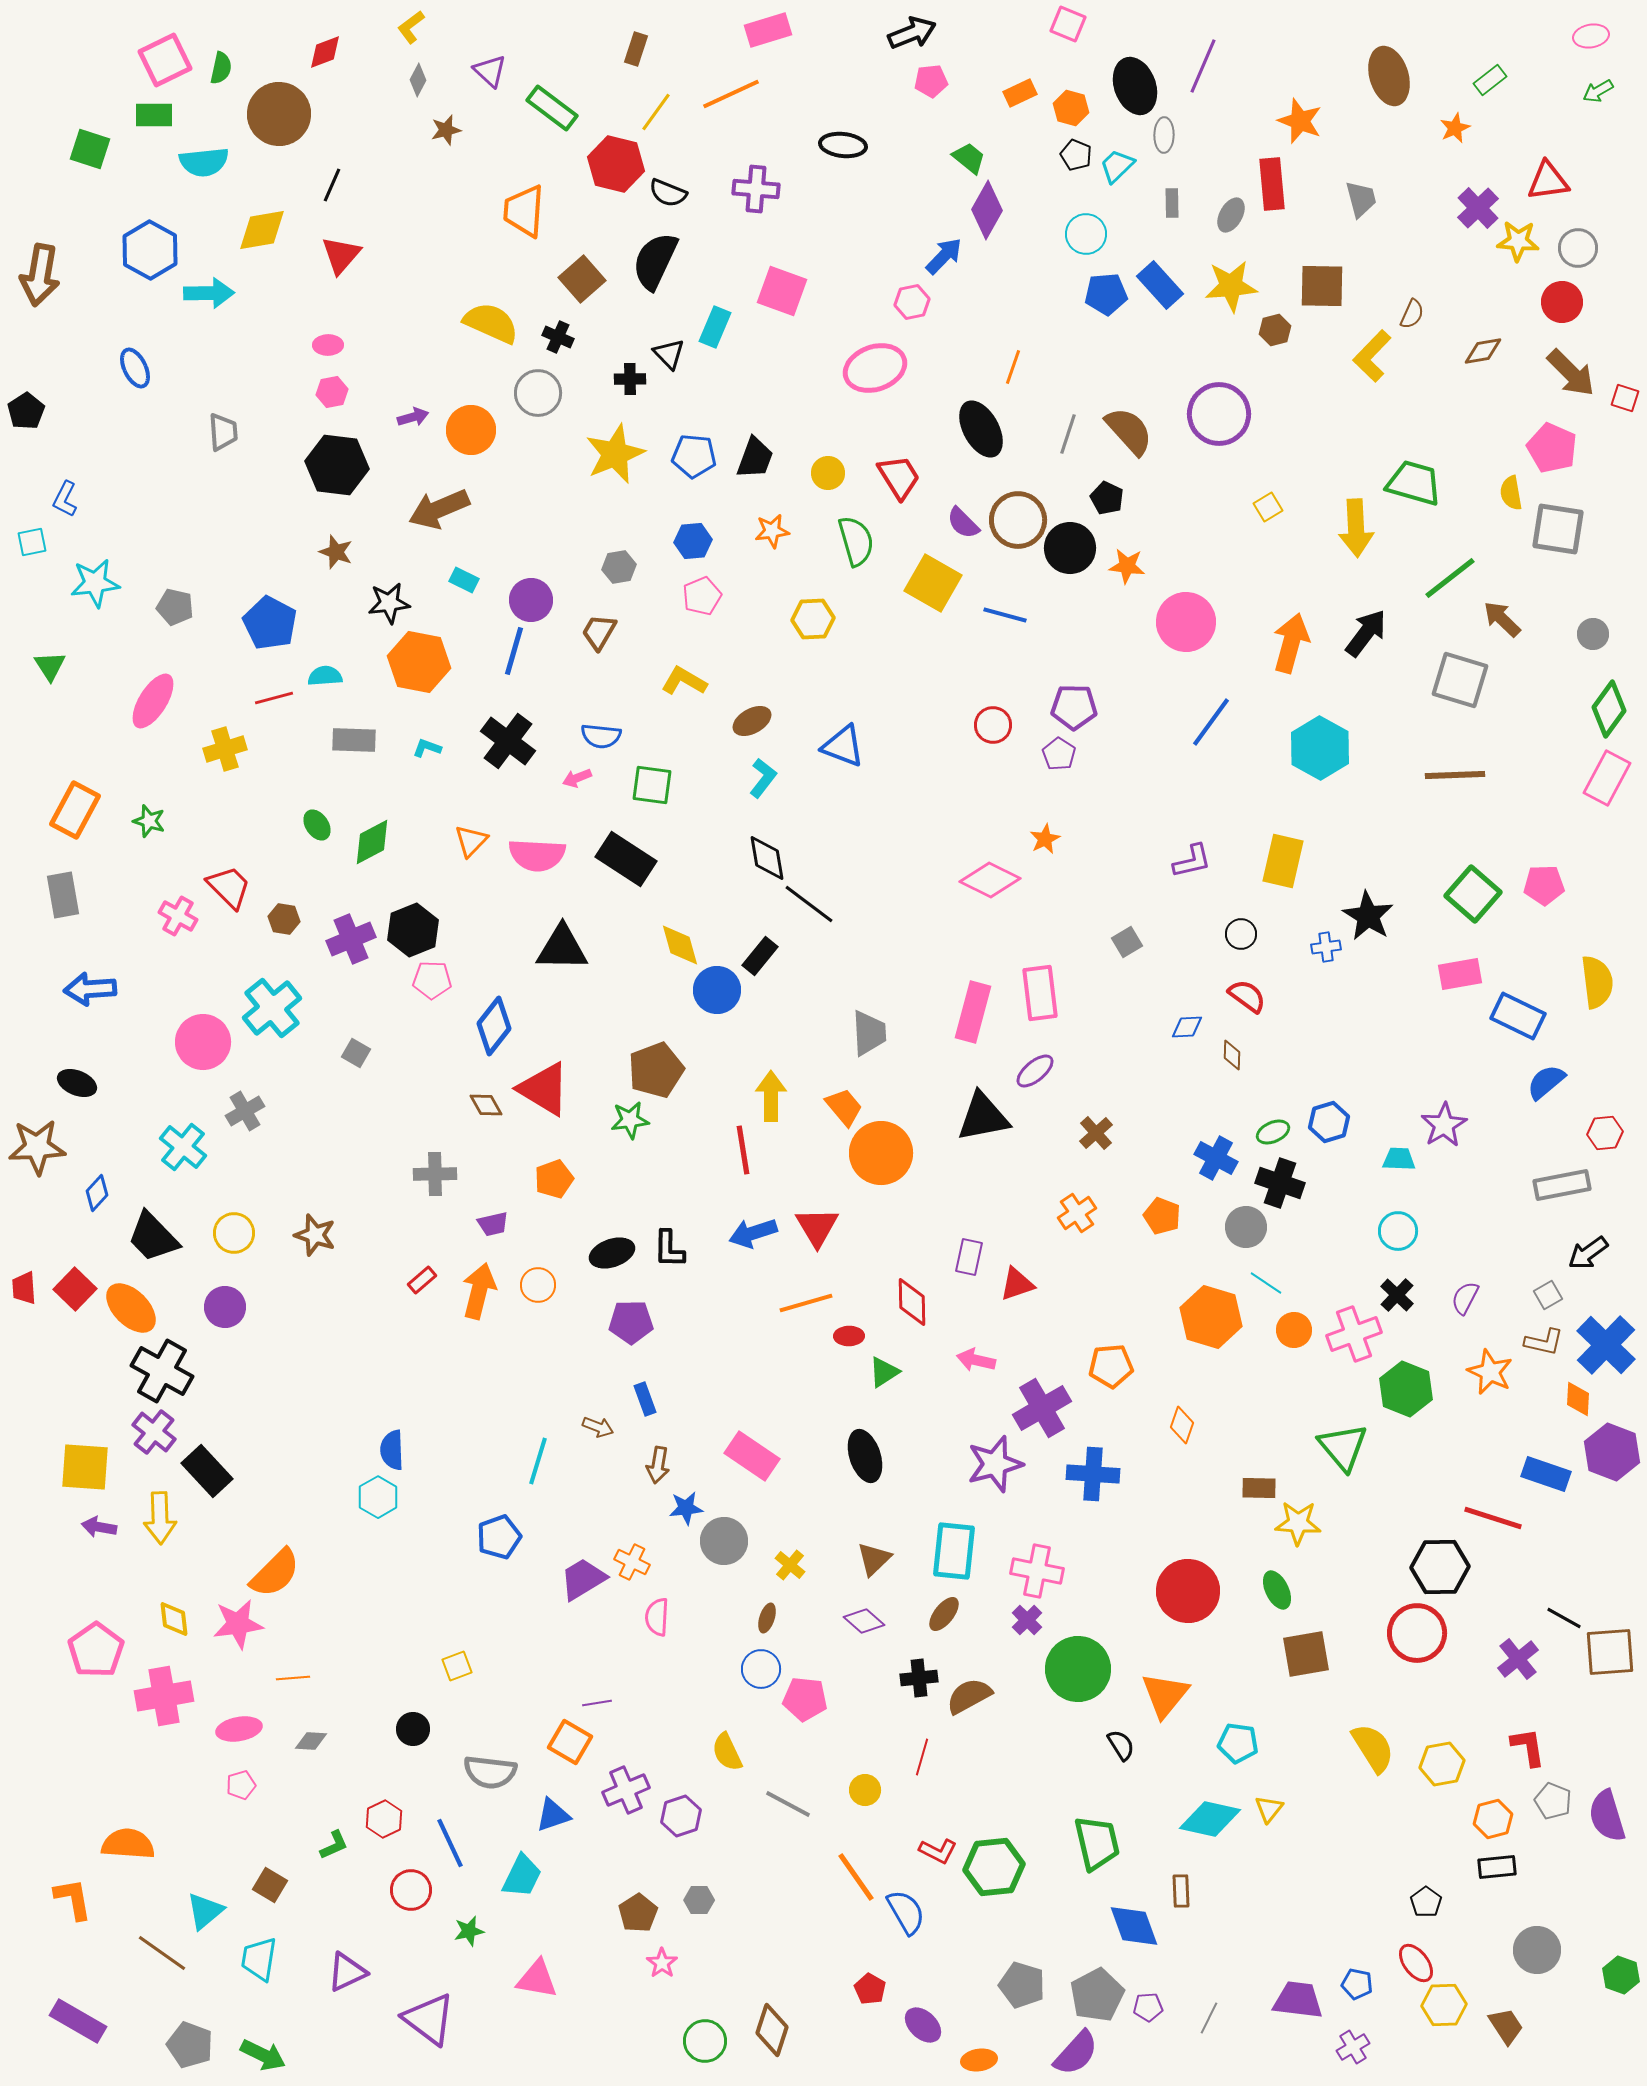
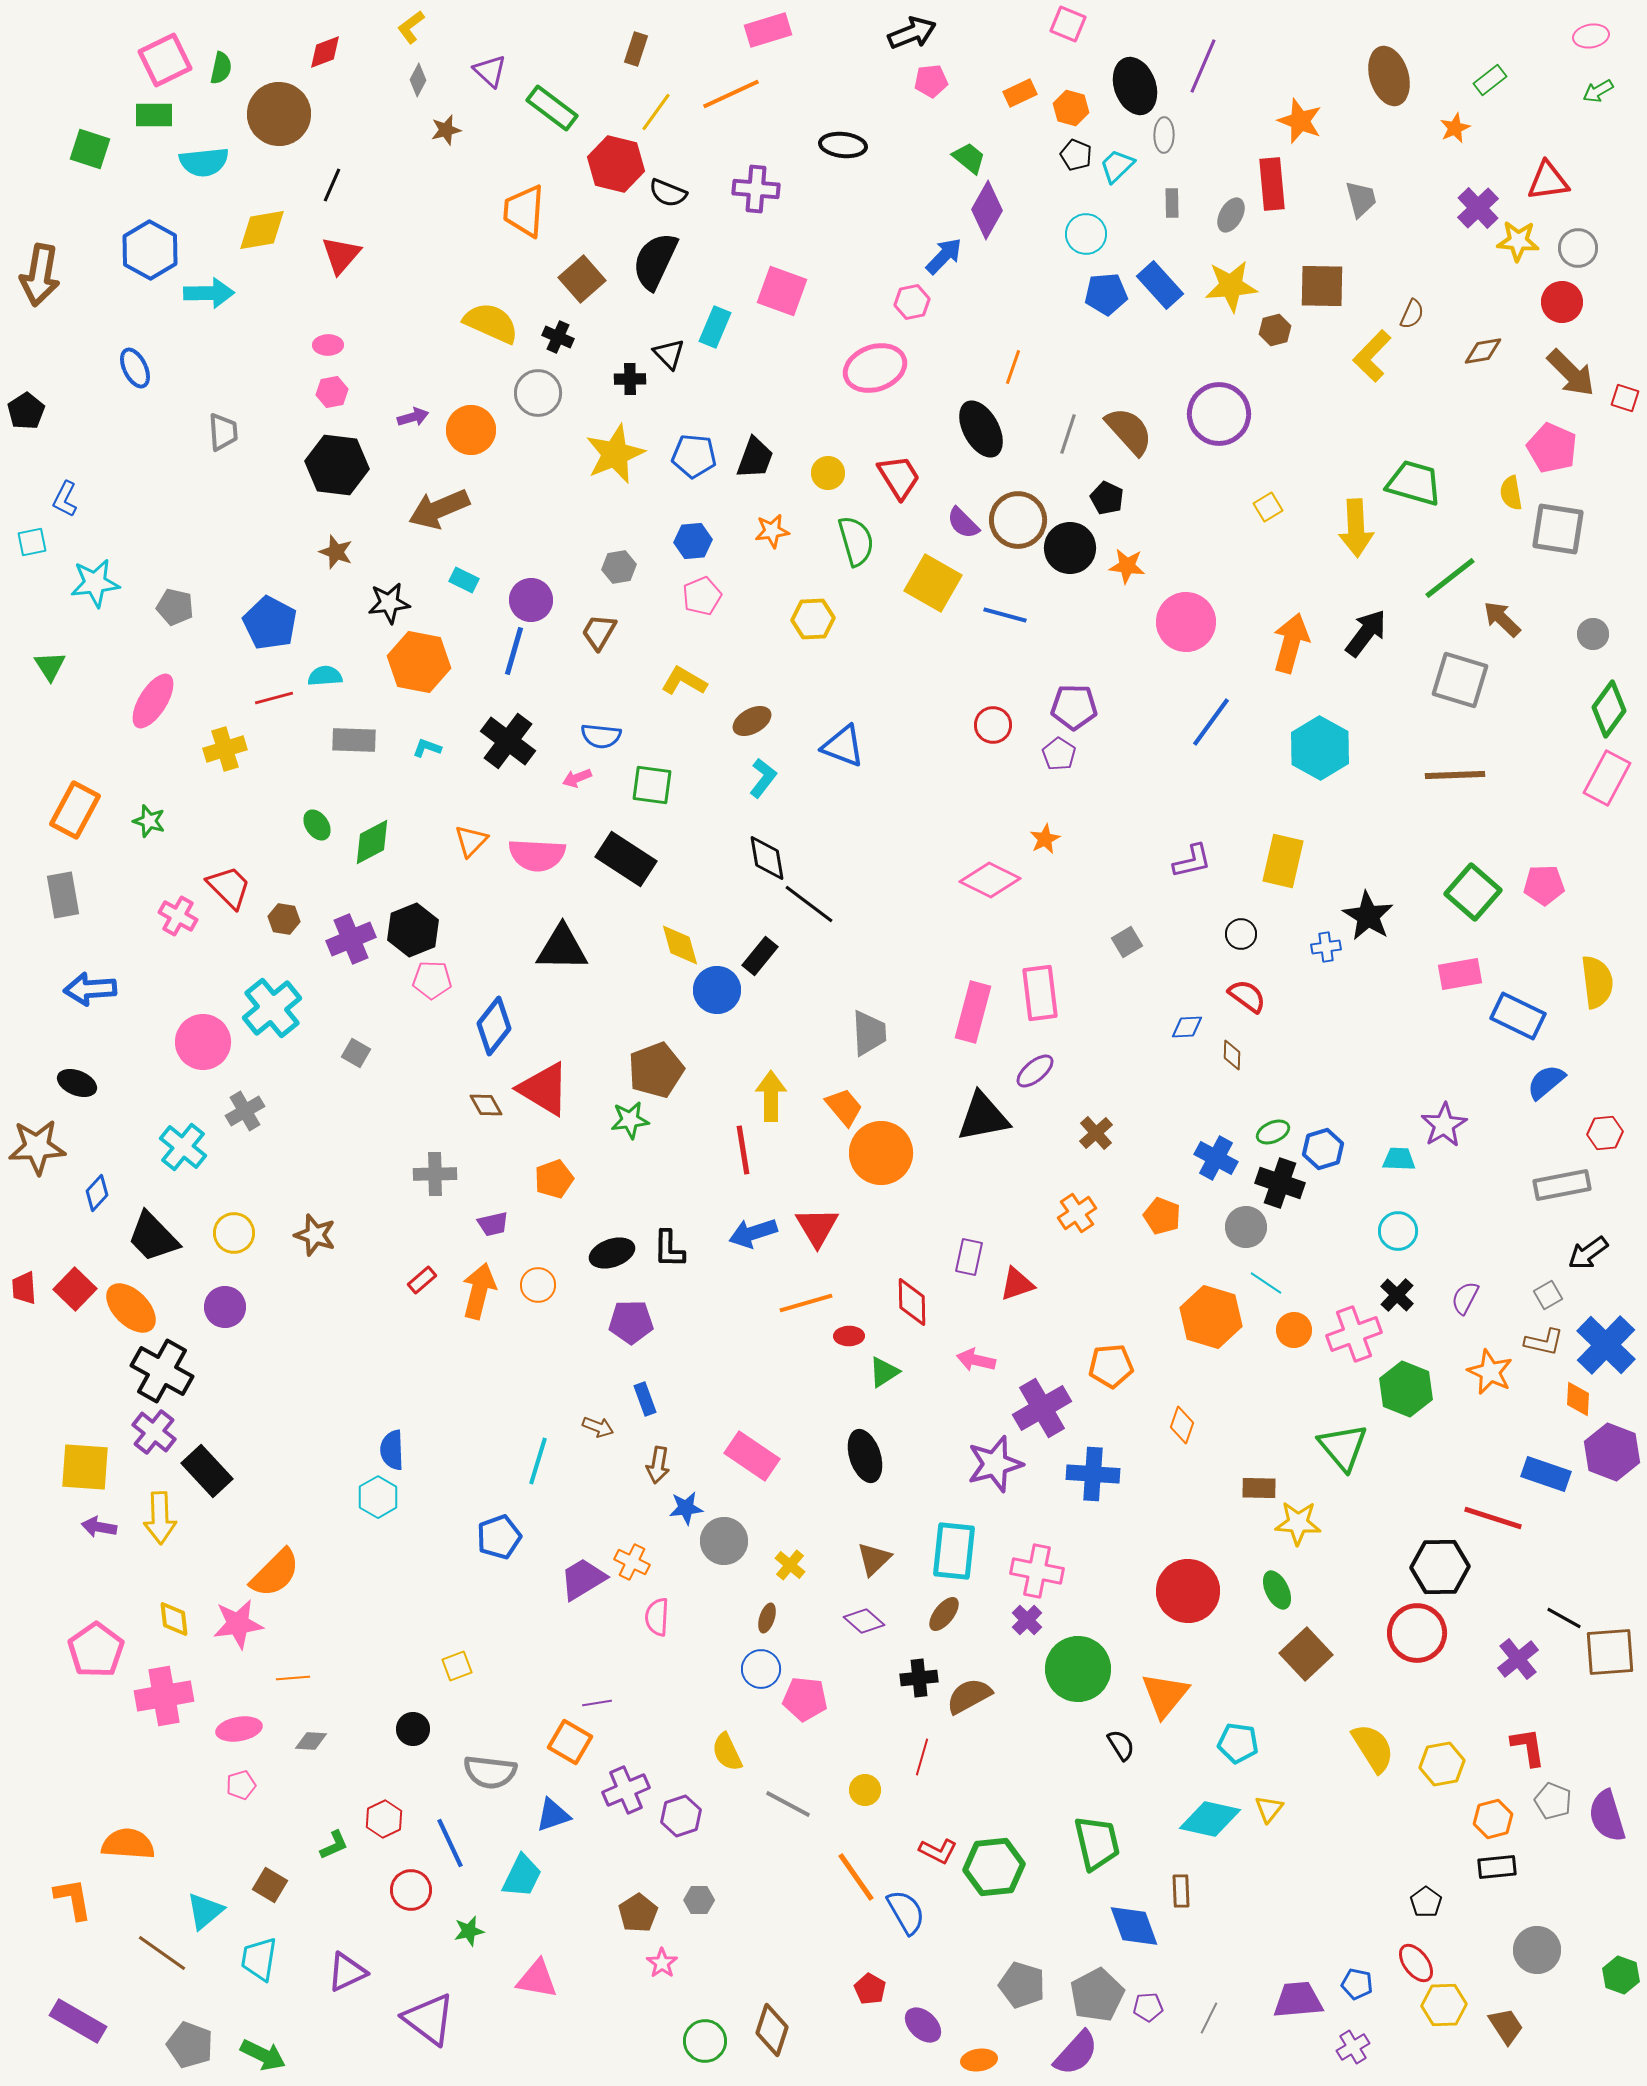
green square at (1473, 894): moved 2 px up
blue hexagon at (1329, 1122): moved 6 px left, 27 px down
brown square at (1306, 1654): rotated 33 degrees counterclockwise
purple trapezoid at (1298, 2000): rotated 12 degrees counterclockwise
